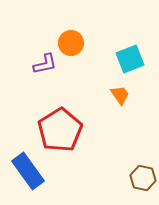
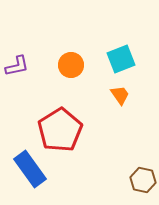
orange circle: moved 22 px down
cyan square: moved 9 px left
purple L-shape: moved 28 px left, 2 px down
blue rectangle: moved 2 px right, 2 px up
brown hexagon: moved 2 px down
